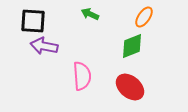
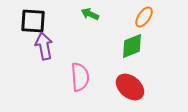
purple arrow: rotated 68 degrees clockwise
pink semicircle: moved 2 px left, 1 px down
